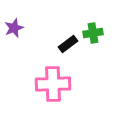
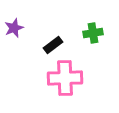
black rectangle: moved 15 px left, 1 px down
pink cross: moved 12 px right, 6 px up
